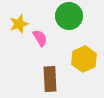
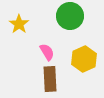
green circle: moved 1 px right
yellow star: rotated 18 degrees counterclockwise
pink semicircle: moved 7 px right, 14 px down
